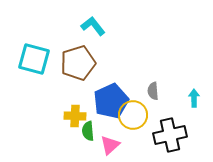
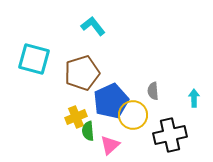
brown pentagon: moved 4 px right, 10 px down
yellow cross: moved 1 px right, 1 px down; rotated 25 degrees counterclockwise
